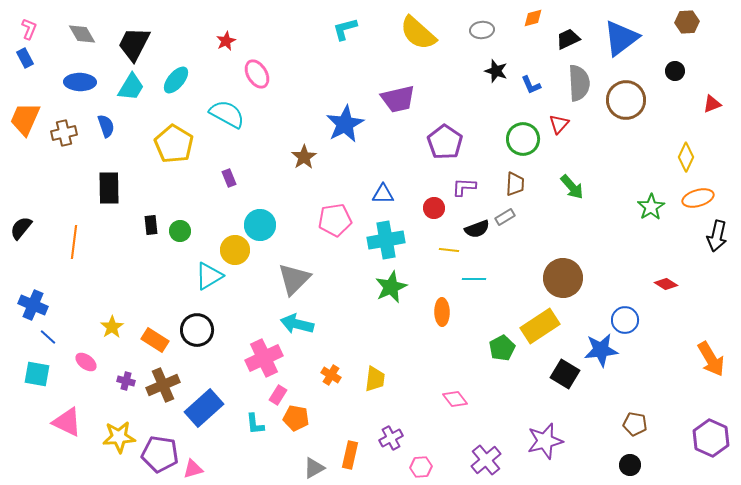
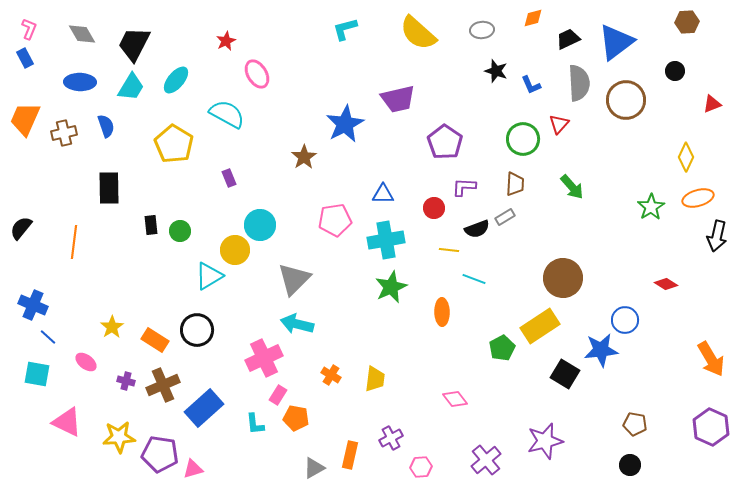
blue triangle at (621, 38): moved 5 px left, 4 px down
cyan line at (474, 279): rotated 20 degrees clockwise
purple hexagon at (711, 438): moved 11 px up
